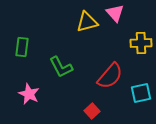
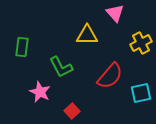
yellow triangle: moved 13 px down; rotated 15 degrees clockwise
yellow cross: rotated 25 degrees counterclockwise
pink star: moved 11 px right, 2 px up
red square: moved 20 px left
